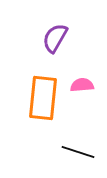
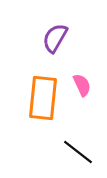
pink semicircle: rotated 70 degrees clockwise
black line: rotated 20 degrees clockwise
